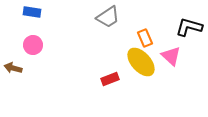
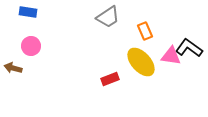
blue rectangle: moved 4 px left
black L-shape: moved 21 px down; rotated 20 degrees clockwise
orange rectangle: moved 7 px up
pink circle: moved 2 px left, 1 px down
pink triangle: rotated 35 degrees counterclockwise
